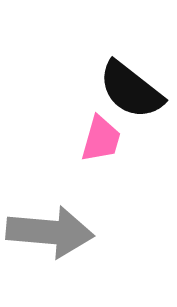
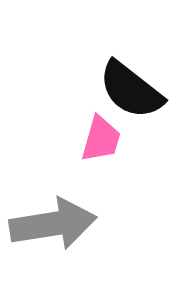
gray arrow: moved 3 px right, 8 px up; rotated 14 degrees counterclockwise
